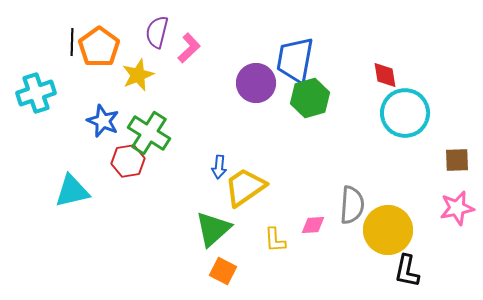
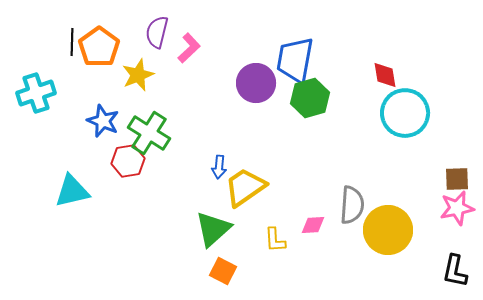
brown square: moved 19 px down
black L-shape: moved 48 px right
